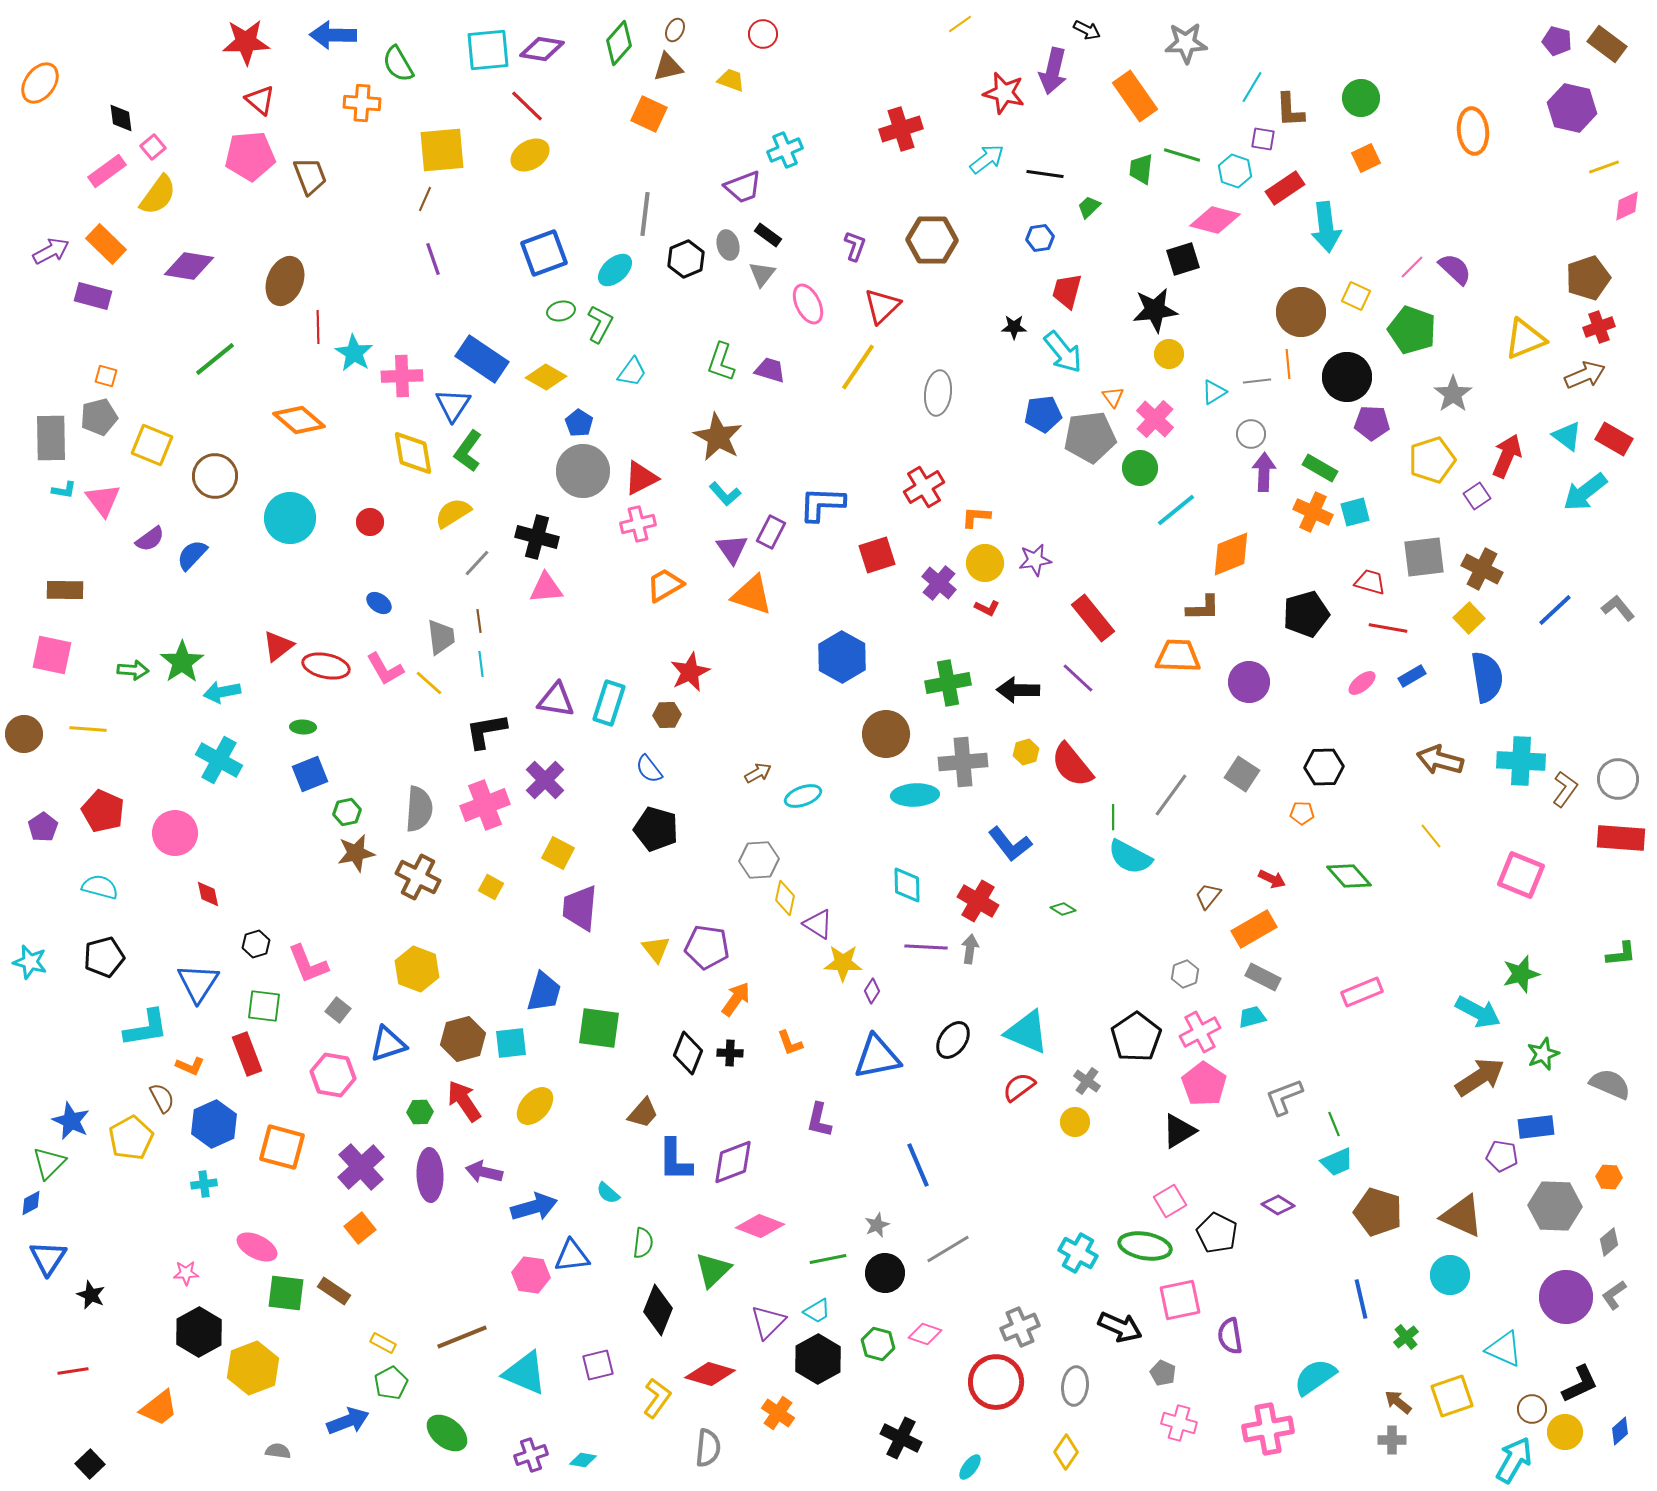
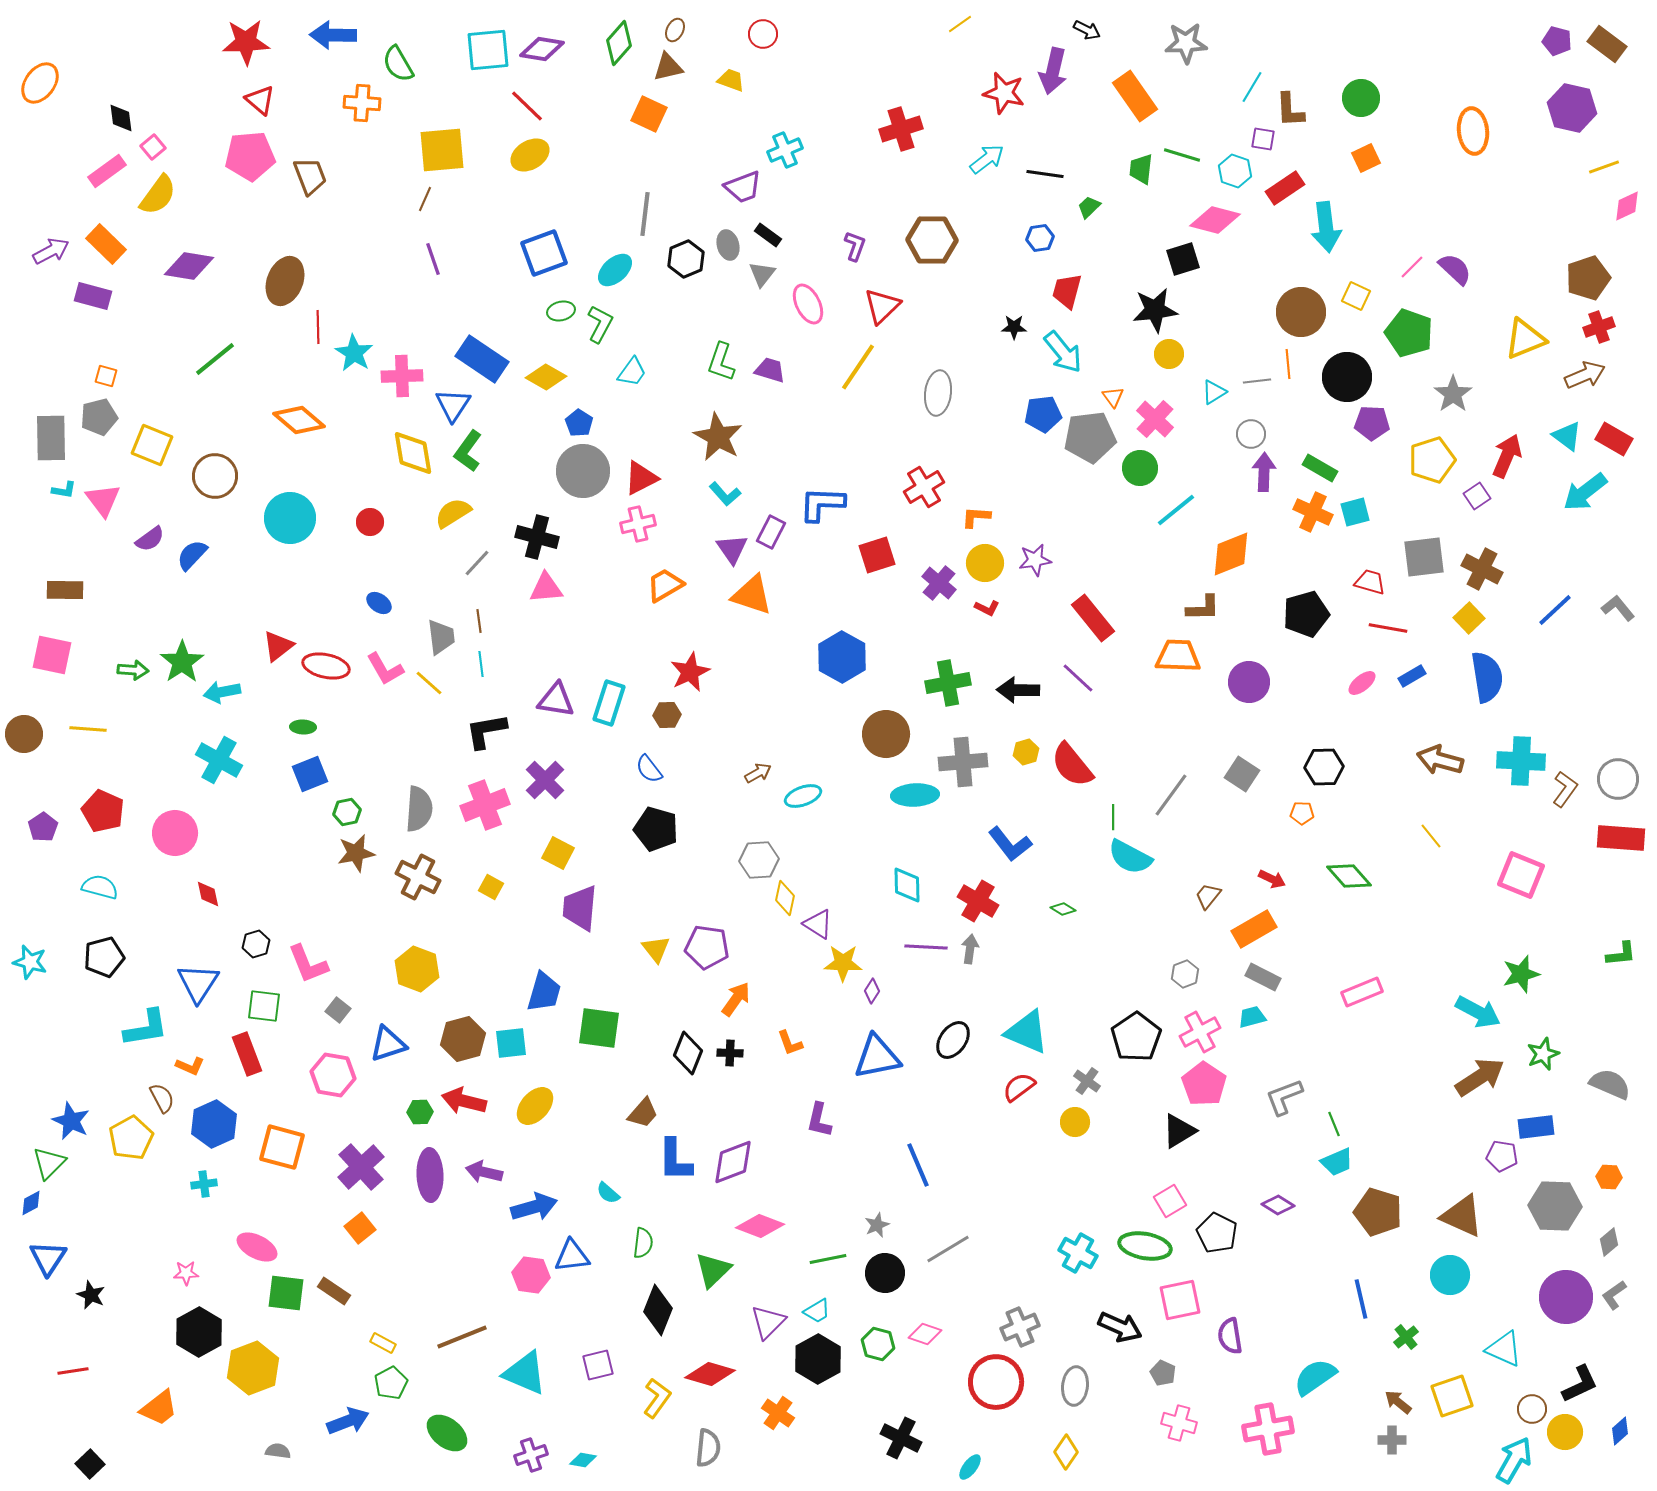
green pentagon at (1412, 330): moved 3 px left, 3 px down
red arrow at (464, 1101): rotated 42 degrees counterclockwise
